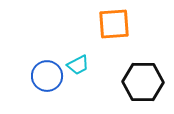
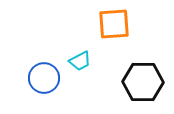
cyan trapezoid: moved 2 px right, 4 px up
blue circle: moved 3 px left, 2 px down
